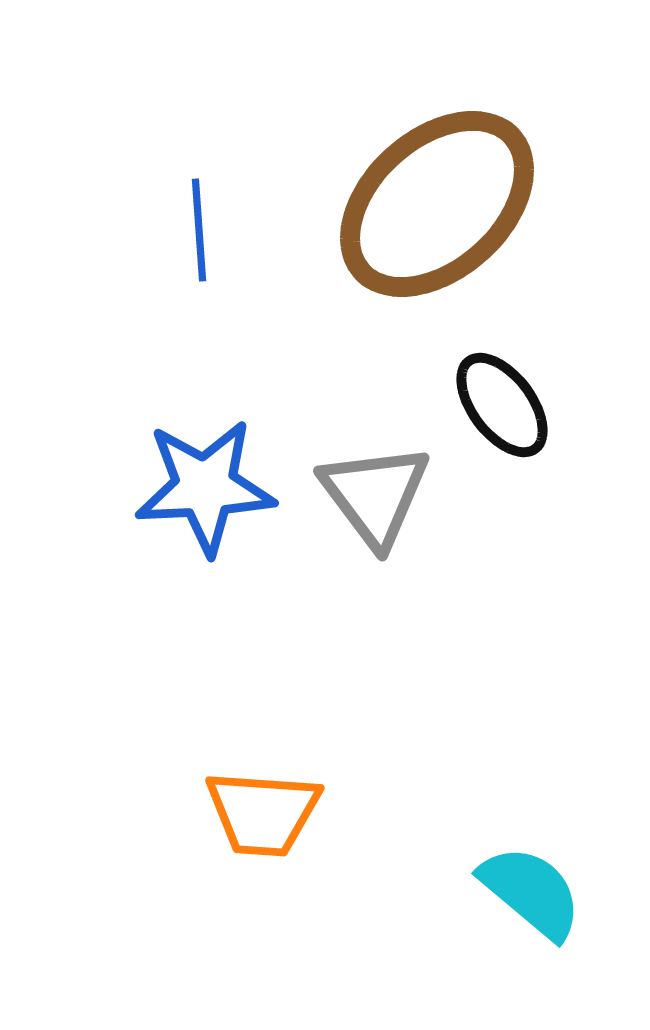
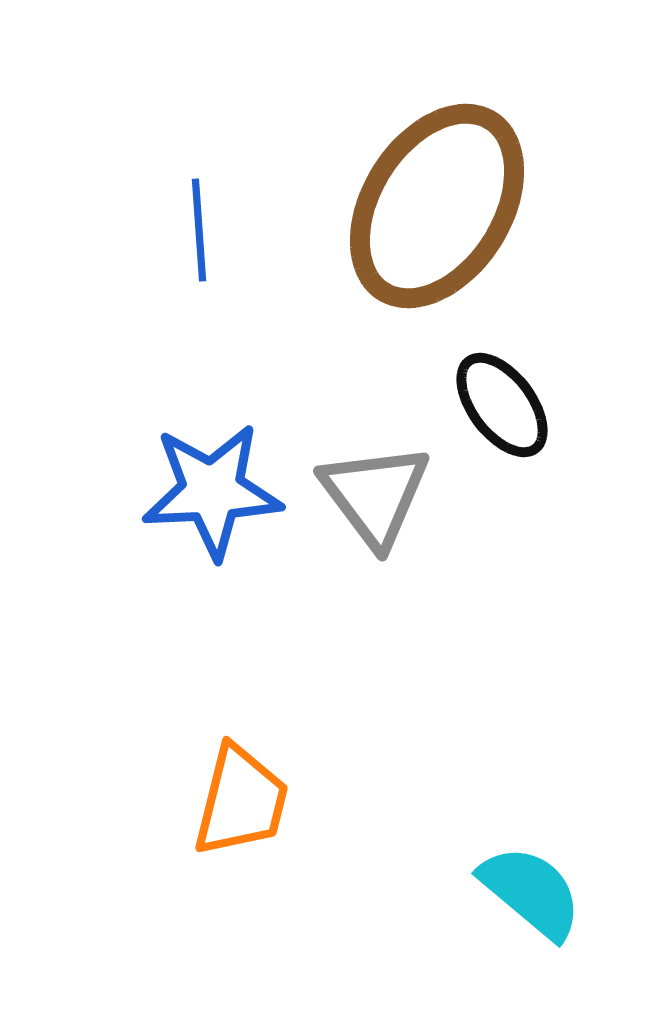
brown ellipse: moved 2 px down; rotated 16 degrees counterclockwise
blue star: moved 7 px right, 4 px down
orange trapezoid: moved 22 px left, 12 px up; rotated 80 degrees counterclockwise
